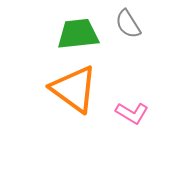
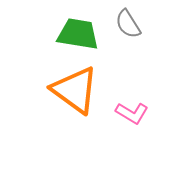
green trapezoid: rotated 15 degrees clockwise
orange triangle: moved 1 px right, 1 px down
